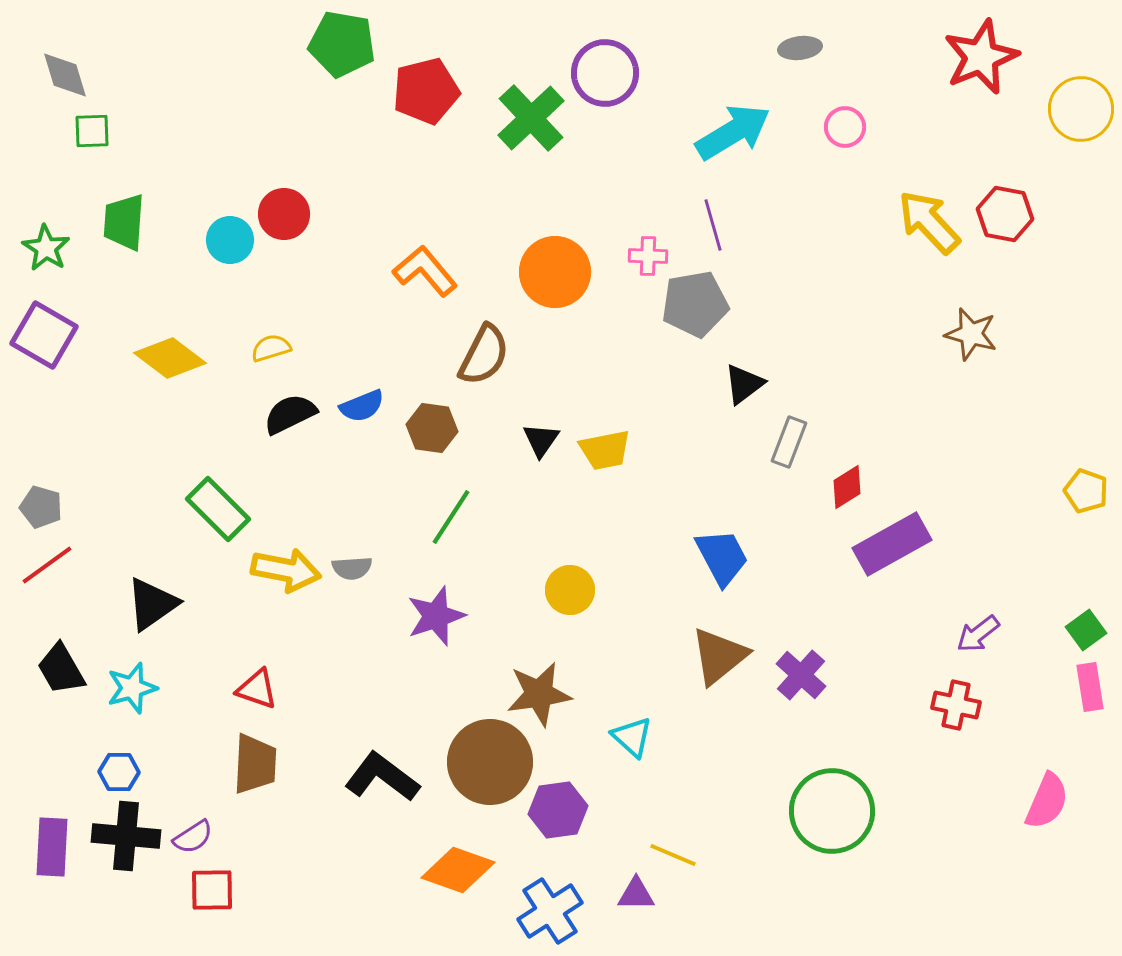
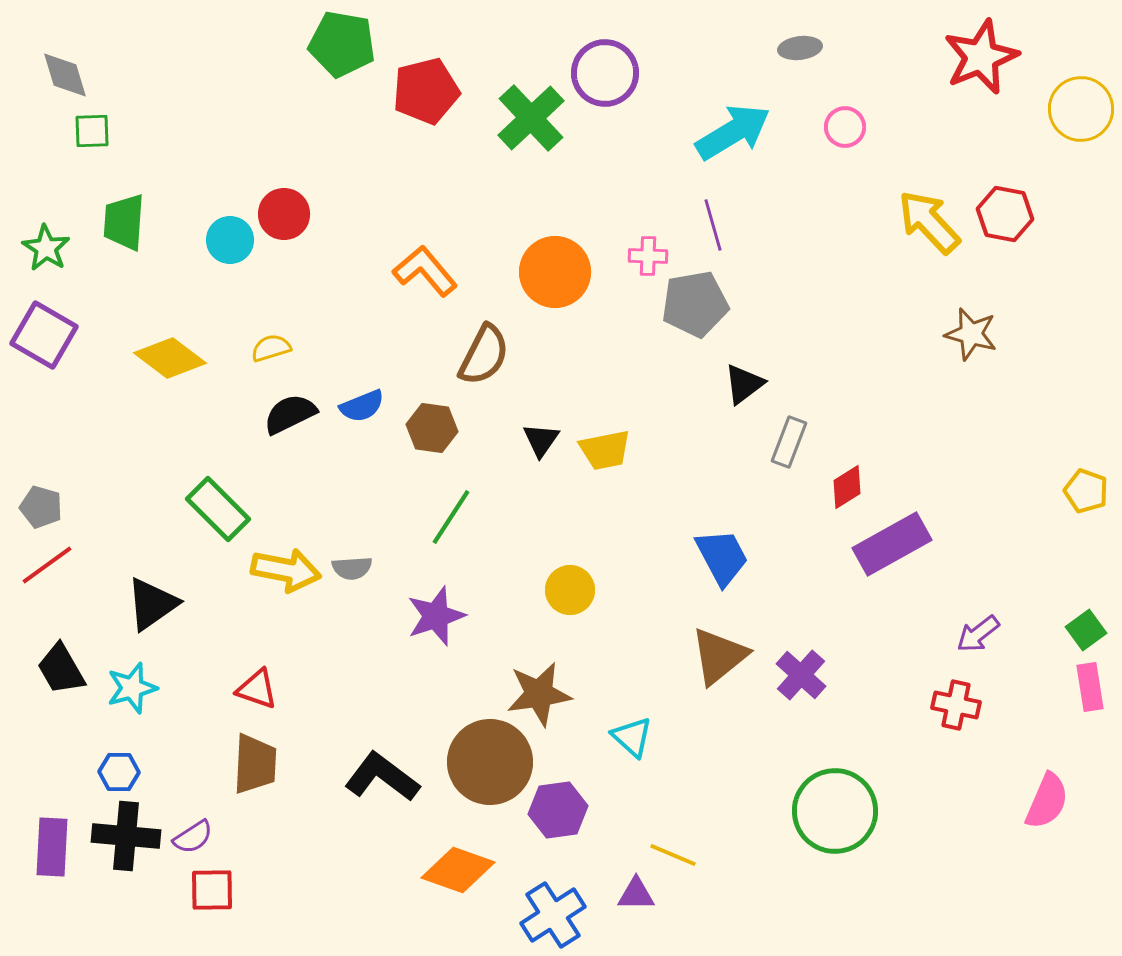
green circle at (832, 811): moved 3 px right
blue cross at (550, 911): moved 3 px right, 4 px down
